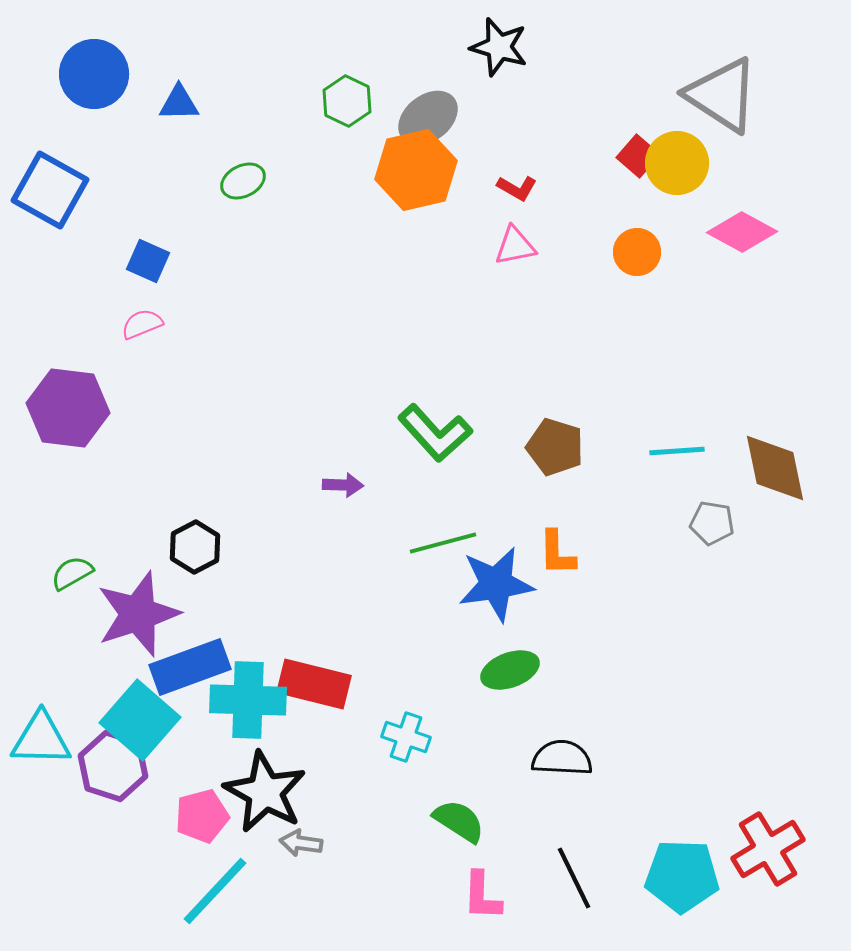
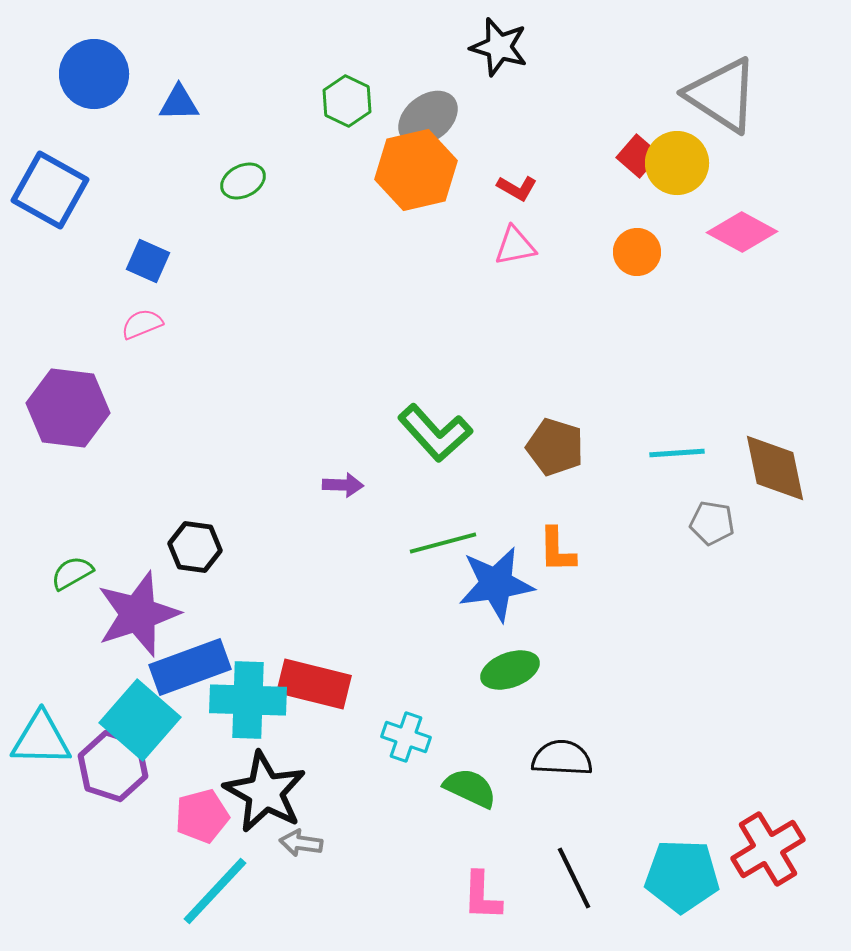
cyan line at (677, 451): moved 2 px down
black hexagon at (195, 547): rotated 24 degrees counterclockwise
orange L-shape at (557, 553): moved 3 px up
green semicircle at (459, 821): moved 11 px right, 33 px up; rotated 8 degrees counterclockwise
